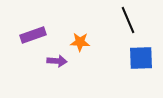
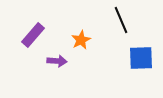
black line: moved 7 px left
purple rectangle: rotated 30 degrees counterclockwise
orange star: moved 1 px right, 2 px up; rotated 30 degrees counterclockwise
